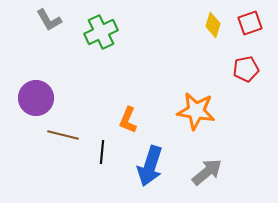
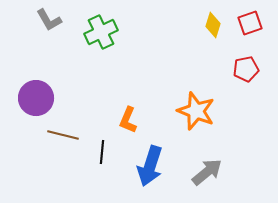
orange star: rotated 12 degrees clockwise
